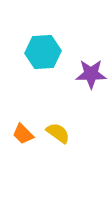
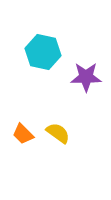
cyan hexagon: rotated 16 degrees clockwise
purple star: moved 5 px left, 3 px down
